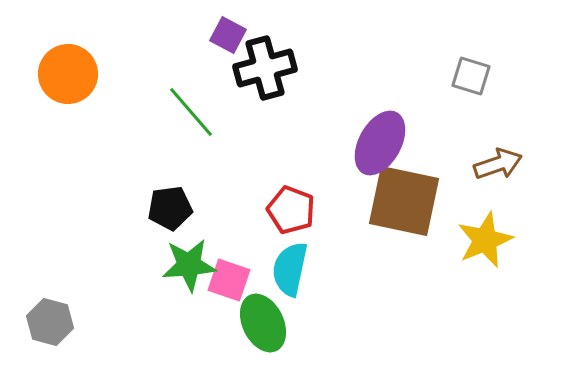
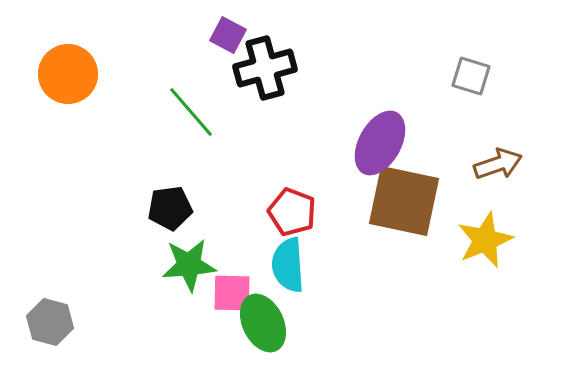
red pentagon: moved 1 px right, 2 px down
cyan semicircle: moved 2 px left, 4 px up; rotated 16 degrees counterclockwise
pink square: moved 3 px right, 13 px down; rotated 18 degrees counterclockwise
